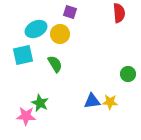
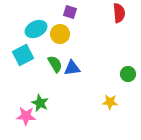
cyan square: rotated 15 degrees counterclockwise
blue triangle: moved 20 px left, 33 px up
